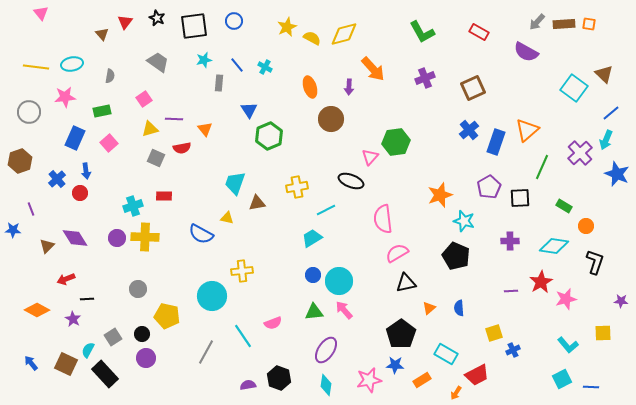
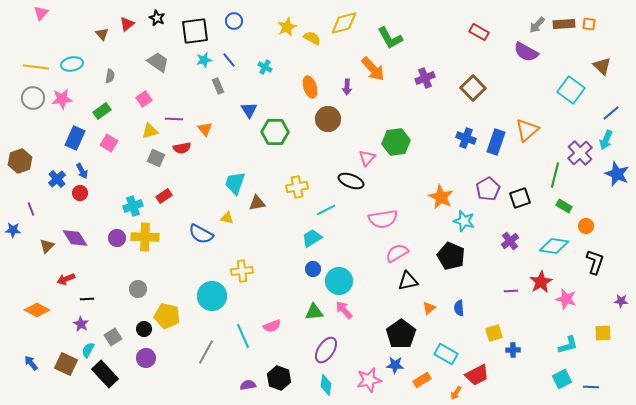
pink triangle at (41, 13): rotated 21 degrees clockwise
red triangle at (125, 22): moved 2 px right, 2 px down; rotated 14 degrees clockwise
gray arrow at (537, 22): moved 3 px down
black square at (194, 26): moved 1 px right, 5 px down
green L-shape at (422, 32): moved 32 px left, 6 px down
yellow diamond at (344, 34): moved 11 px up
blue line at (237, 65): moved 8 px left, 5 px up
brown triangle at (604, 74): moved 2 px left, 8 px up
gray rectangle at (219, 83): moved 1 px left, 3 px down; rotated 28 degrees counterclockwise
purple arrow at (349, 87): moved 2 px left
brown square at (473, 88): rotated 20 degrees counterclockwise
cyan square at (574, 88): moved 3 px left, 2 px down
pink star at (65, 97): moved 3 px left, 2 px down
green rectangle at (102, 111): rotated 24 degrees counterclockwise
gray circle at (29, 112): moved 4 px right, 14 px up
brown circle at (331, 119): moved 3 px left
yellow triangle at (150, 129): moved 2 px down
blue cross at (469, 130): moved 3 px left, 8 px down; rotated 30 degrees counterclockwise
green hexagon at (269, 136): moved 6 px right, 4 px up; rotated 24 degrees clockwise
pink square at (109, 143): rotated 18 degrees counterclockwise
pink triangle at (370, 157): moved 3 px left, 1 px down
green line at (542, 167): moved 13 px right, 8 px down; rotated 10 degrees counterclockwise
blue arrow at (86, 171): moved 4 px left; rotated 21 degrees counterclockwise
purple pentagon at (489, 187): moved 1 px left, 2 px down
orange star at (440, 195): moved 1 px right, 2 px down; rotated 25 degrees counterclockwise
red rectangle at (164, 196): rotated 35 degrees counterclockwise
black square at (520, 198): rotated 15 degrees counterclockwise
pink semicircle at (383, 219): rotated 92 degrees counterclockwise
purple cross at (510, 241): rotated 36 degrees counterclockwise
black pentagon at (456, 256): moved 5 px left
blue circle at (313, 275): moved 6 px up
black triangle at (406, 283): moved 2 px right, 2 px up
pink star at (566, 299): rotated 30 degrees clockwise
purple star at (73, 319): moved 8 px right, 5 px down
pink semicircle at (273, 323): moved 1 px left, 3 px down
black circle at (142, 334): moved 2 px right, 5 px up
cyan line at (243, 336): rotated 10 degrees clockwise
cyan L-shape at (568, 345): rotated 65 degrees counterclockwise
blue cross at (513, 350): rotated 24 degrees clockwise
